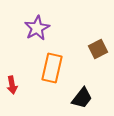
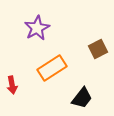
orange rectangle: rotated 44 degrees clockwise
